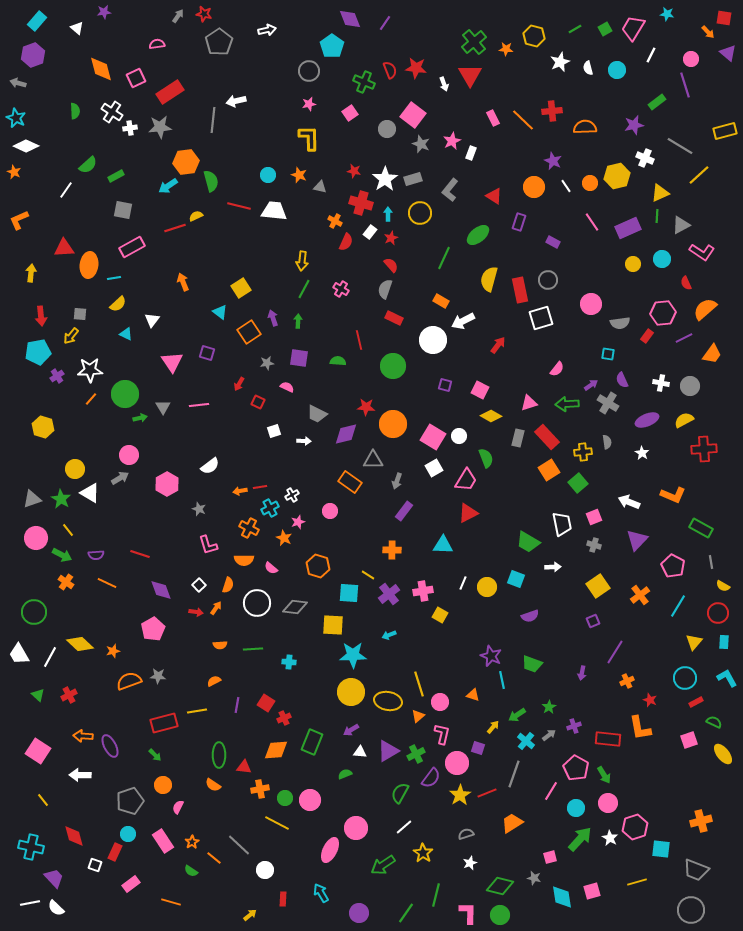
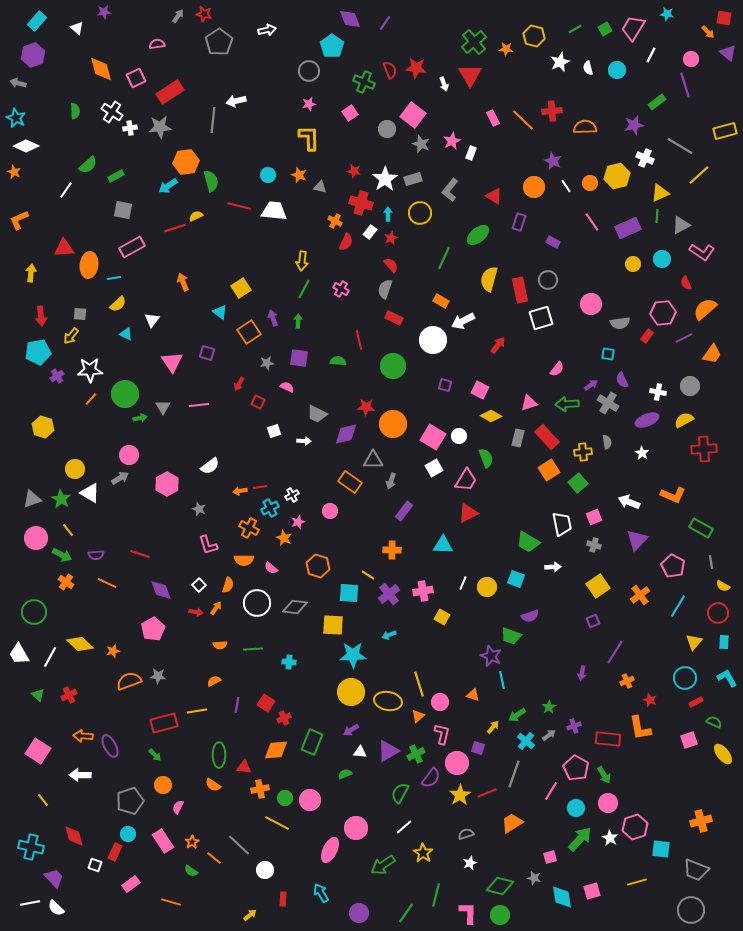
white cross at (661, 383): moved 3 px left, 9 px down
gray arrow at (397, 481): moved 6 px left
yellow square at (440, 615): moved 2 px right, 2 px down
green trapezoid at (532, 664): moved 21 px left, 28 px up
